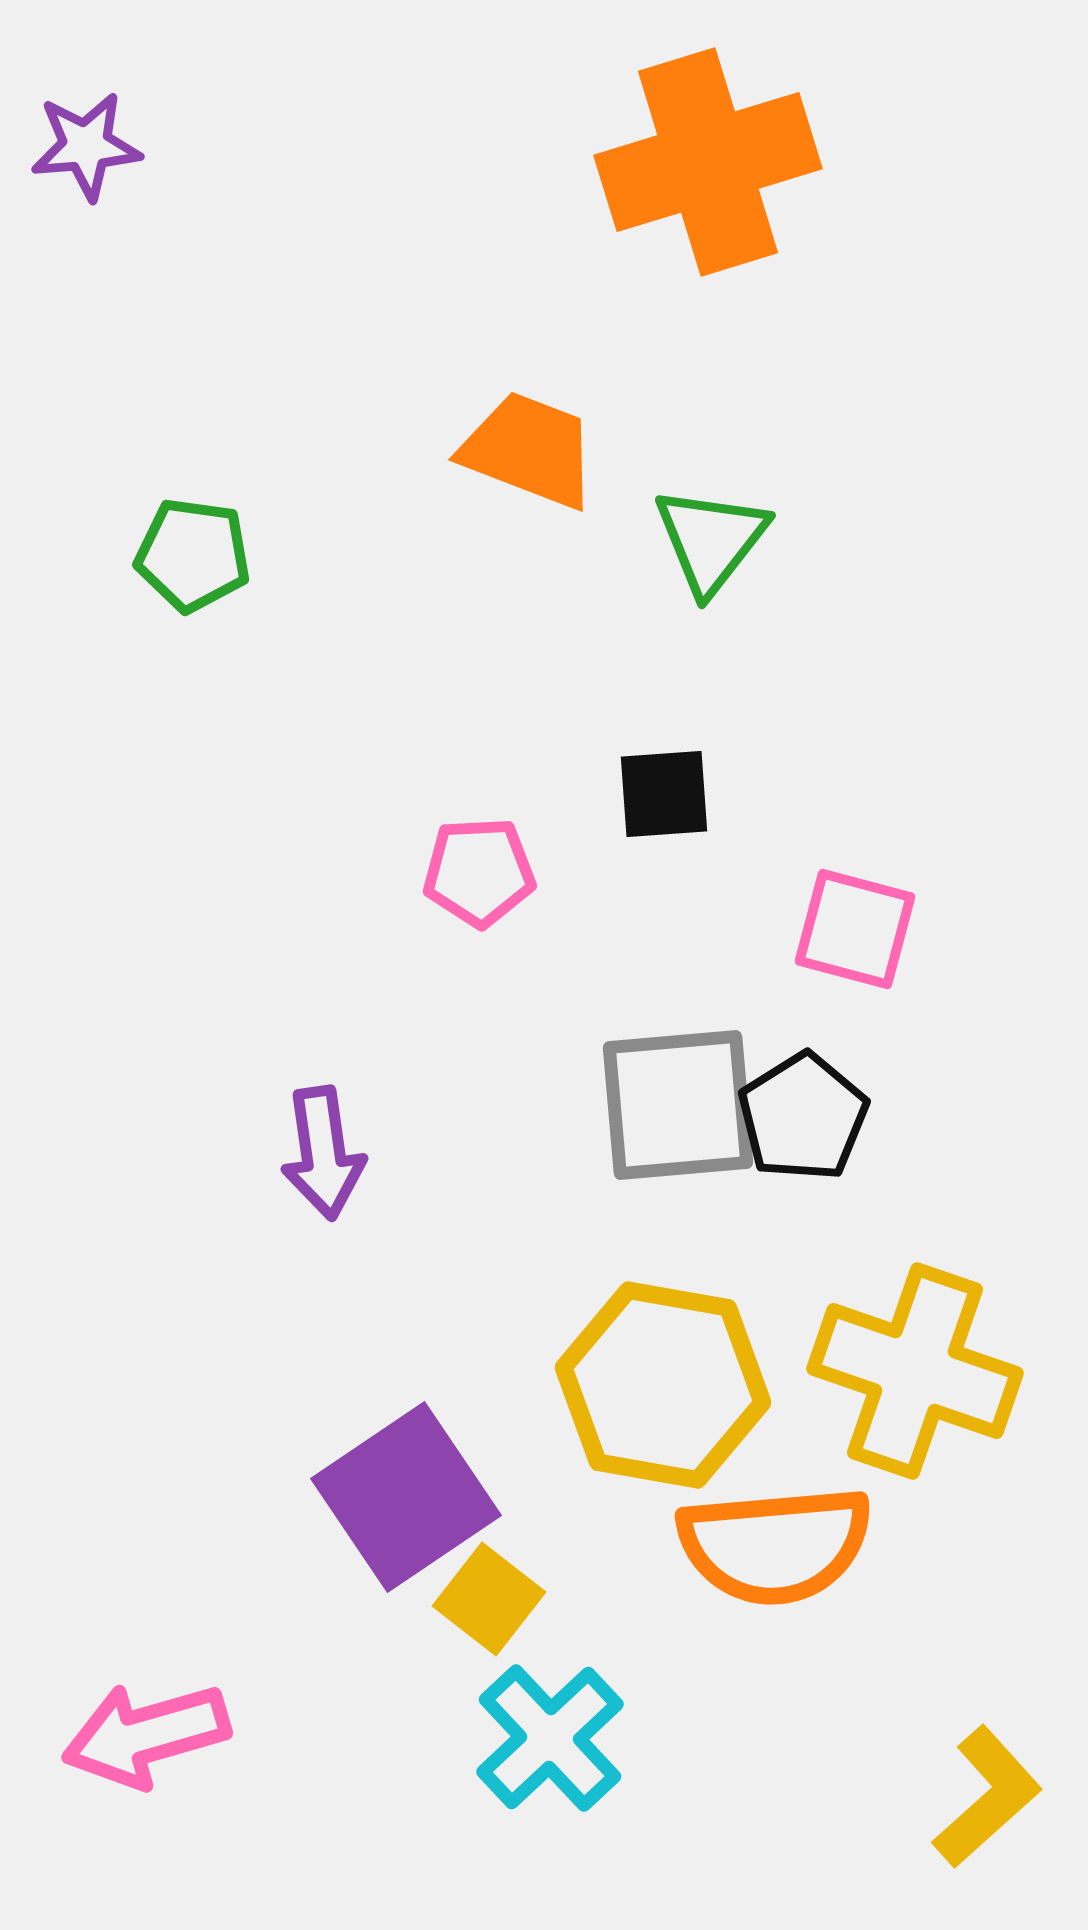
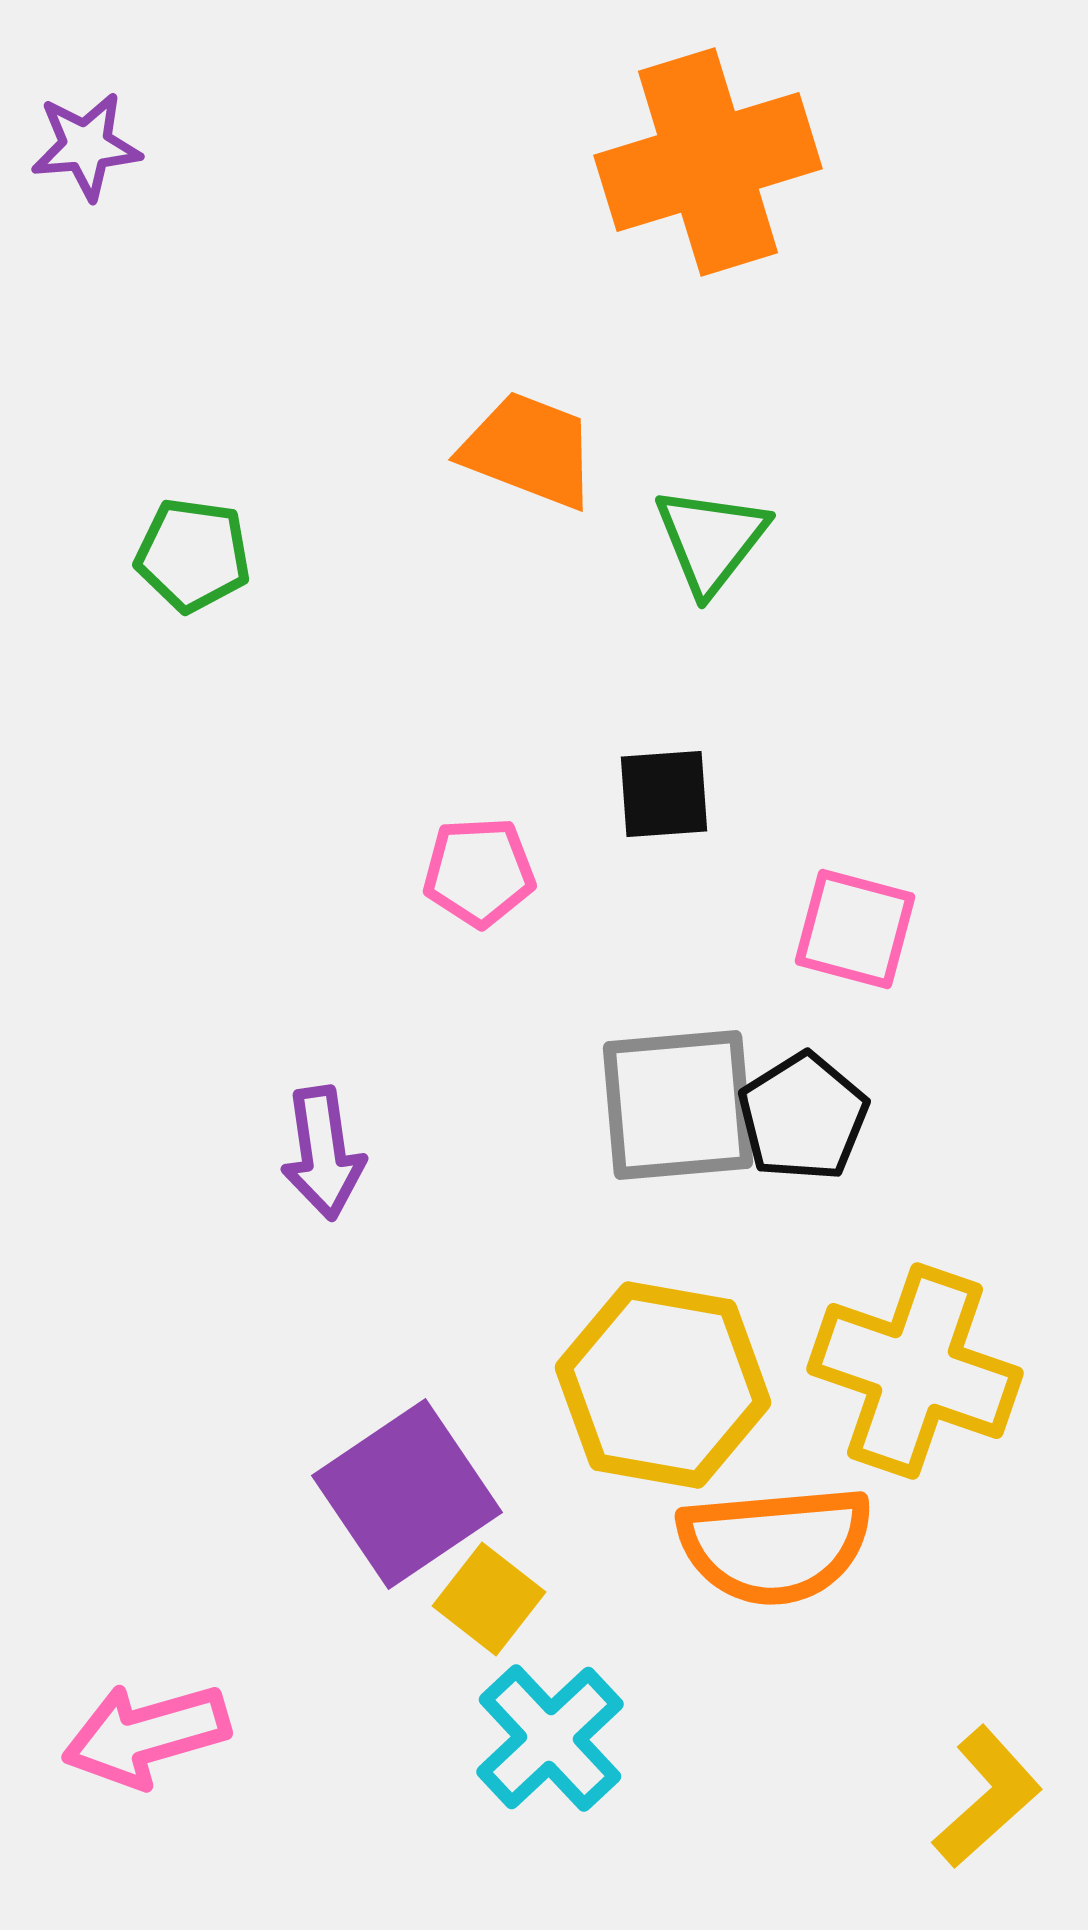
purple square: moved 1 px right, 3 px up
